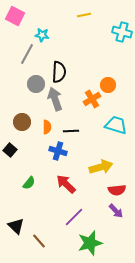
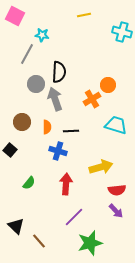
red arrow: rotated 50 degrees clockwise
